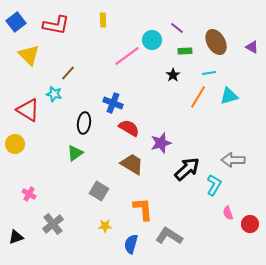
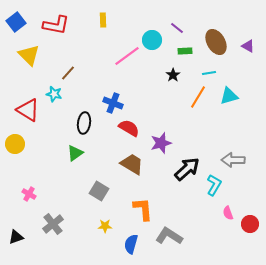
purple triangle: moved 4 px left, 1 px up
